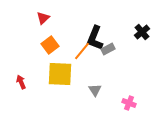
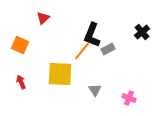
black L-shape: moved 3 px left, 3 px up
orange square: moved 30 px left; rotated 30 degrees counterclockwise
pink cross: moved 5 px up
